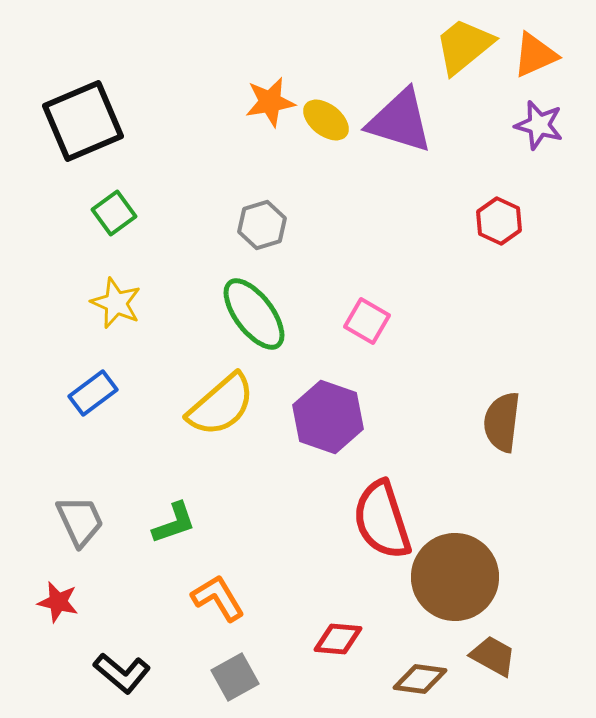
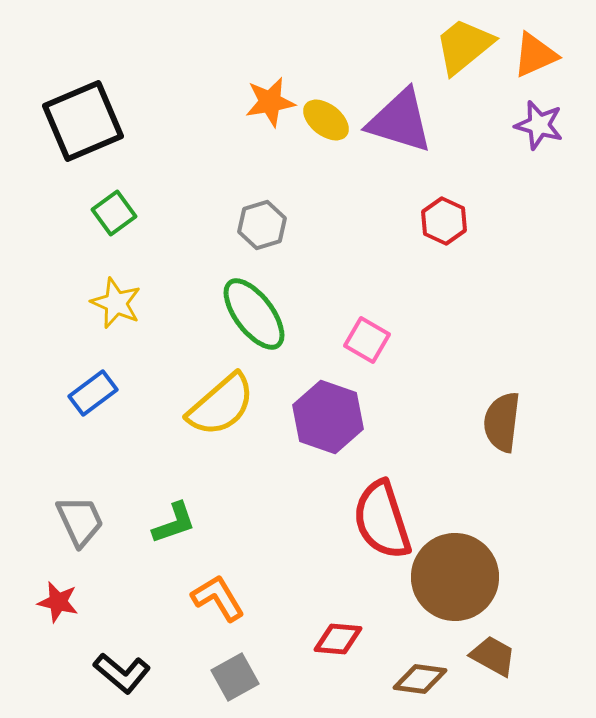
red hexagon: moved 55 px left
pink square: moved 19 px down
